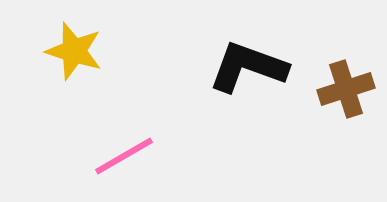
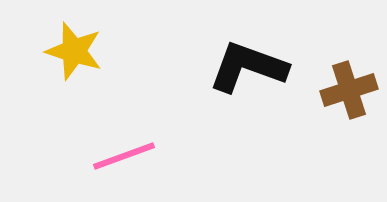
brown cross: moved 3 px right, 1 px down
pink line: rotated 10 degrees clockwise
